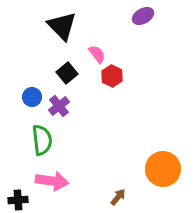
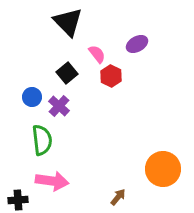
purple ellipse: moved 6 px left, 28 px down
black triangle: moved 6 px right, 4 px up
red hexagon: moved 1 px left
purple cross: rotated 10 degrees counterclockwise
